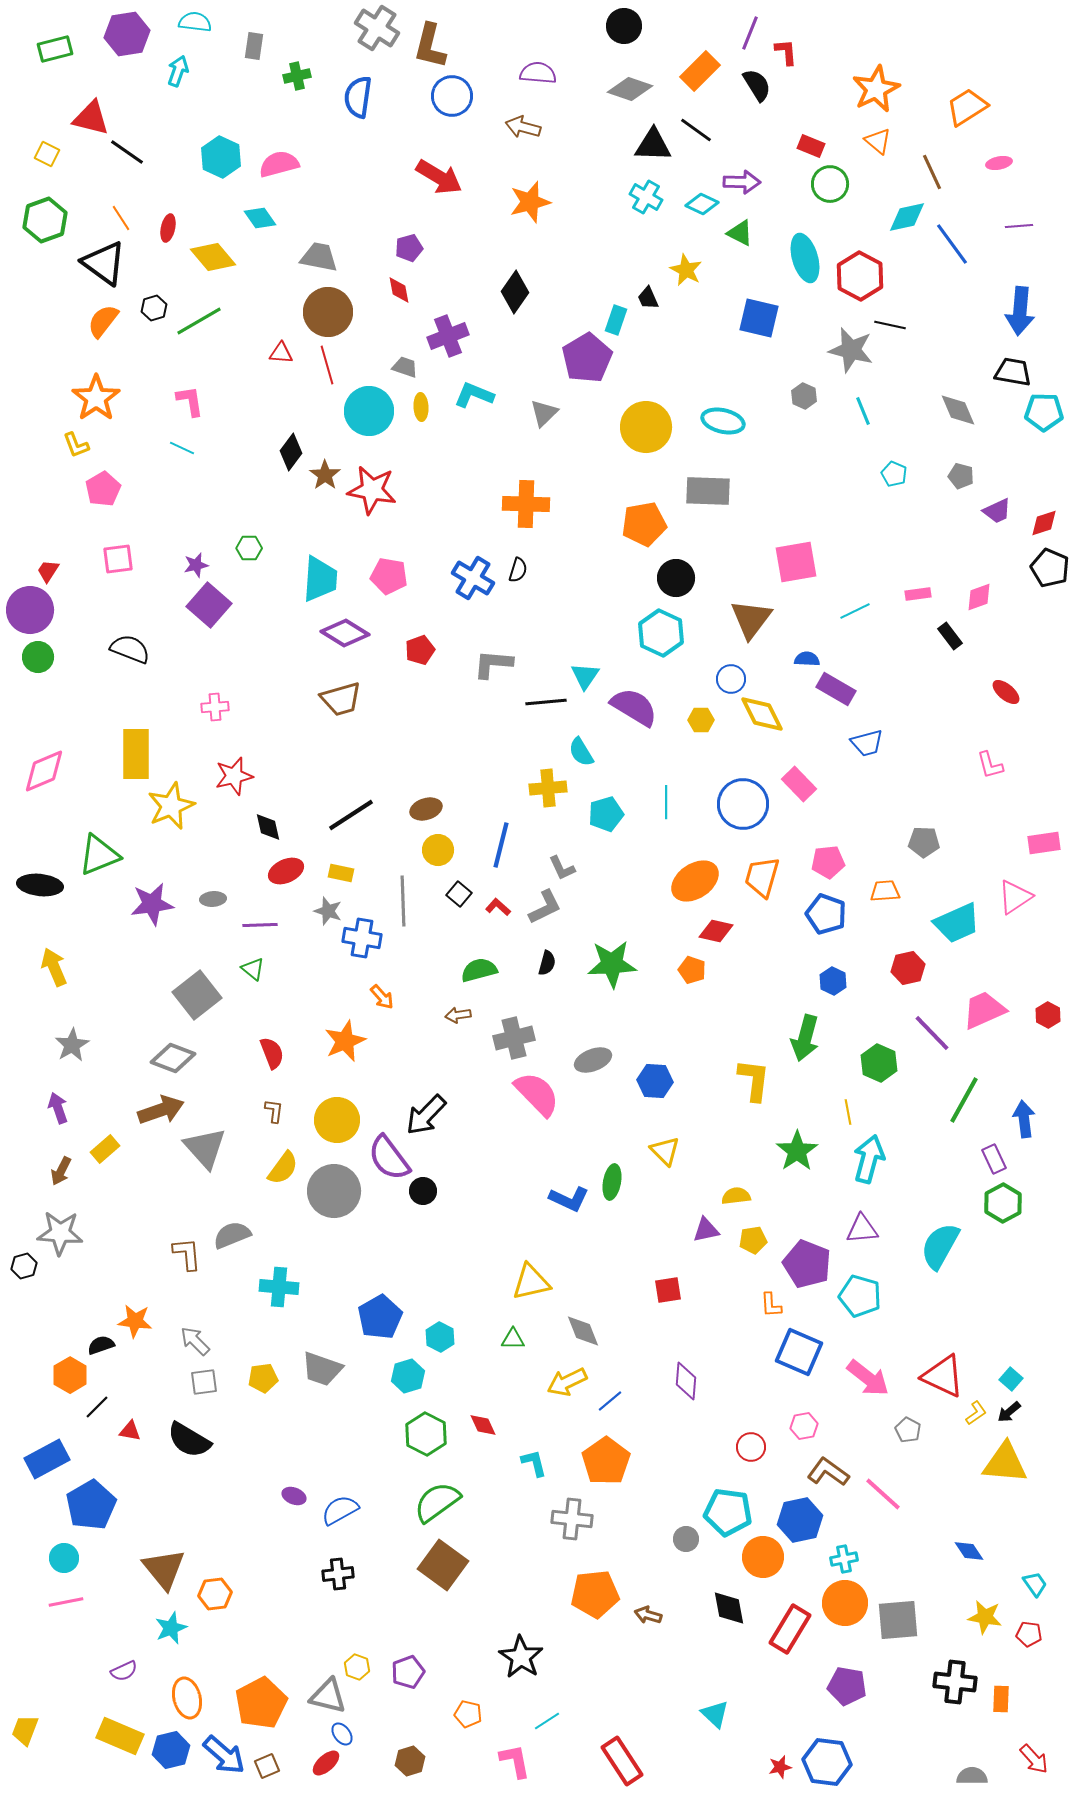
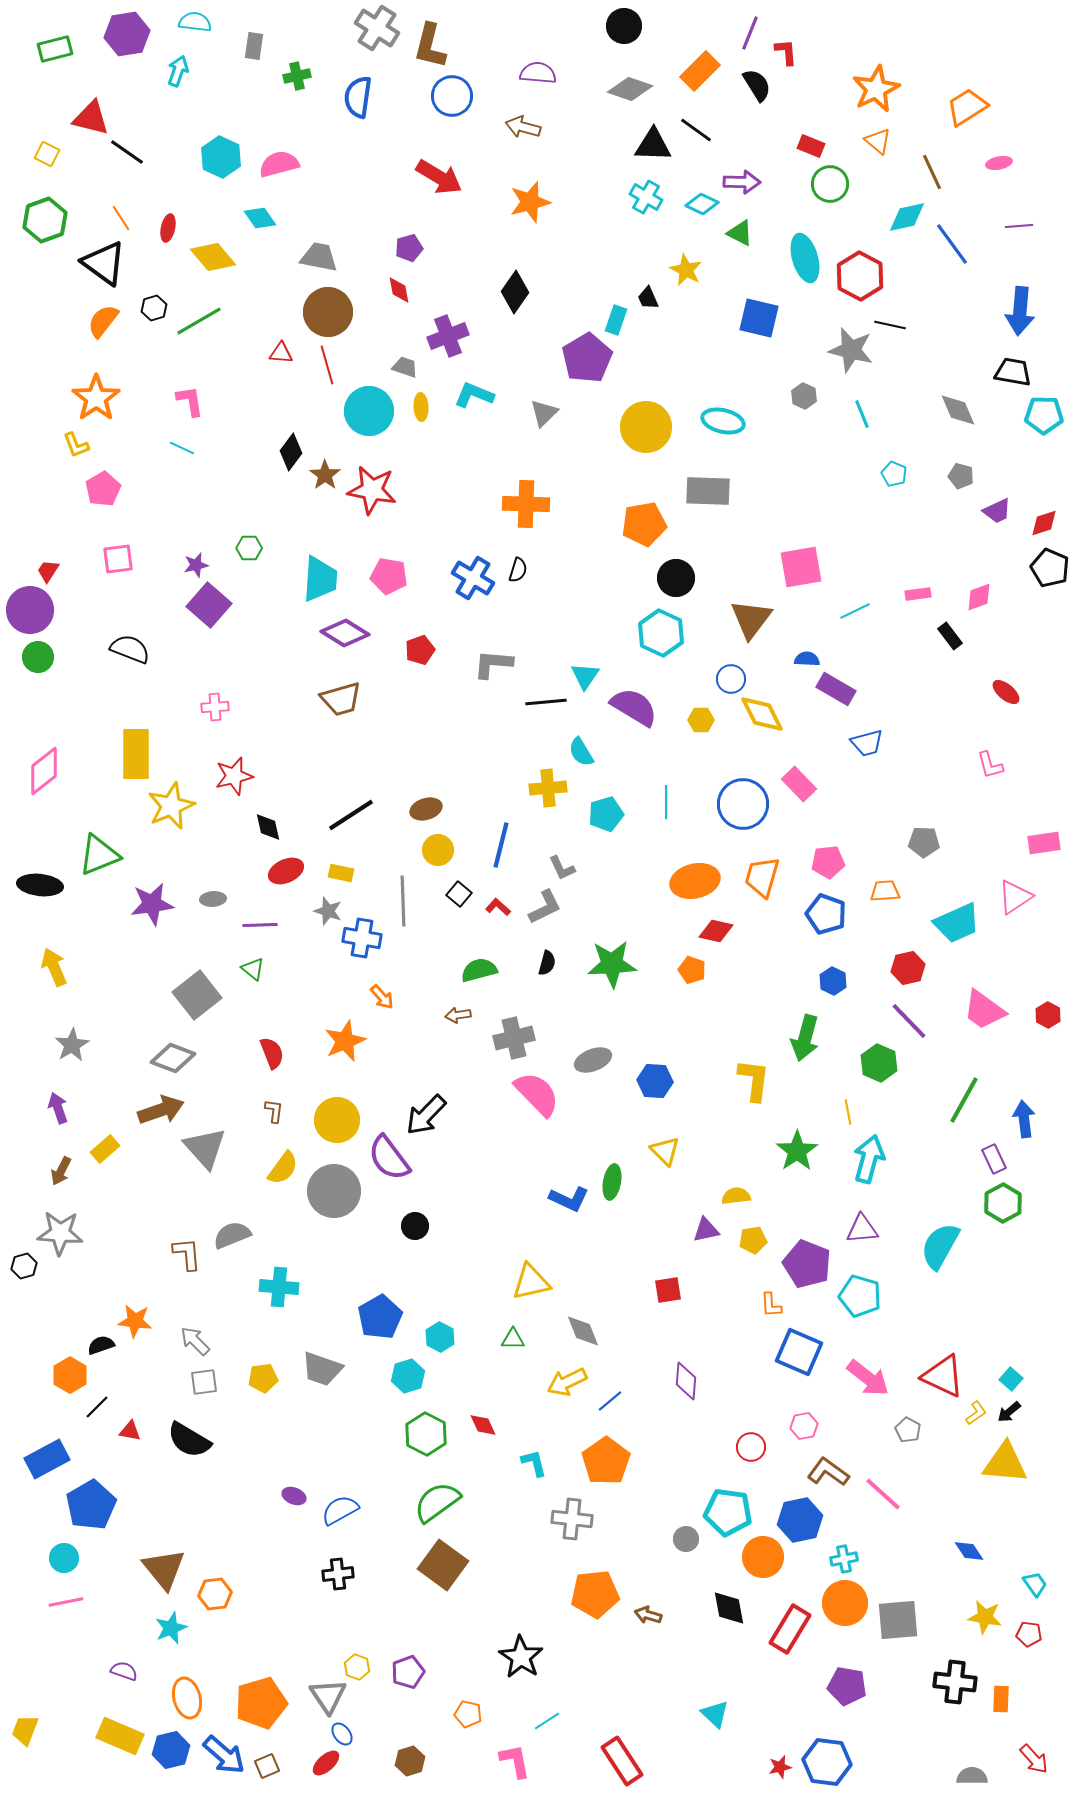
cyan line at (863, 411): moved 1 px left, 3 px down
cyan pentagon at (1044, 412): moved 3 px down
pink square at (796, 562): moved 5 px right, 5 px down
pink diamond at (44, 771): rotated 15 degrees counterclockwise
orange ellipse at (695, 881): rotated 21 degrees clockwise
pink trapezoid at (984, 1010): rotated 120 degrees counterclockwise
purple line at (932, 1033): moved 23 px left, 12 px up
black circle at (423, 1191): moved 8 px left, 35 px down
purple semicircle at (124, 1671): rotated 136 degrees counterclockwise
gray triangle at (328, 1696): rotated 42 degrees clockwise
orange pentagon at (261, 1703): rotated 12 degrees clockwise
